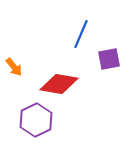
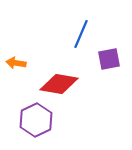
orange arrow: moved 2 px right, 4 px up; rotated 138 degrees clockwise
